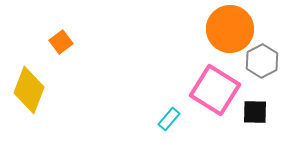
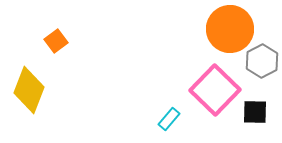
orange square: moved 5 px left, 1 px up
pink square: rotated 12 degrees clockwise
